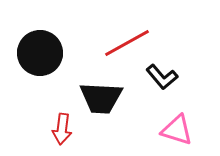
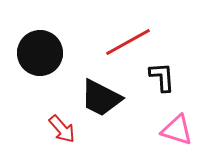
red line: moved 1 px right, 1 px up
black L-shape: rotated 144 degrees counterclockwise
black trapezoid: rotated 24 degrees clockwise
red arrow: rotated 48 degrees counterclockwise
